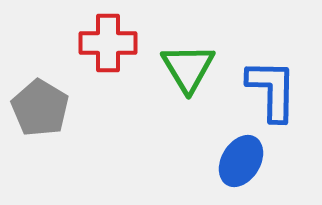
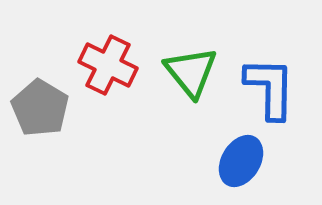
red cross: moved 22 px down; rotated 26 degrees clockwise
green triangle: moved 3 px right, 4 px down; rotated 8 degrees counterclockwise
blue L-shape: moved 2 px left, 2 px up
